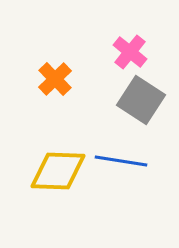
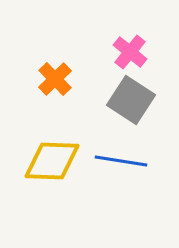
gray square: moved 10 px left
yellow diamond: moved 6 px left, 10 px up
